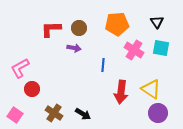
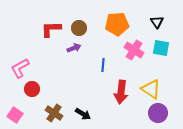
purple arrow: rotated 32 degrees counterclockwise
